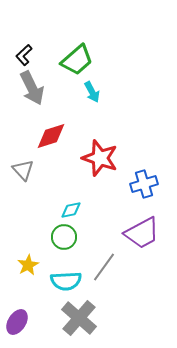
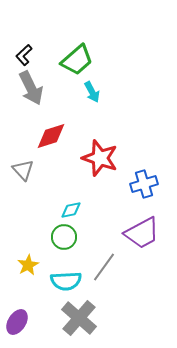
gray arrow: moved 1 px left
